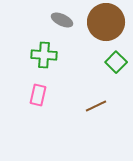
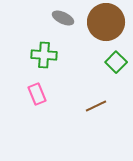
gray ellipse: moved 1 px right, 2 px up
pink rectangle: moved 1 px left, 1 px up; rotated 35 degrees counterclockwise
